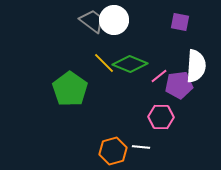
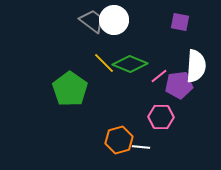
orange hexagon: moved 6 px right, 11 px up
